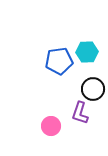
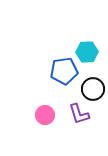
blue pentagon: moved 5 px right, 10 px down
purple L-shape: moved 1 px left, 1 px down; rotated 35 degrees counterclockwise
pink circle: moved 6 px left, 11 px up
